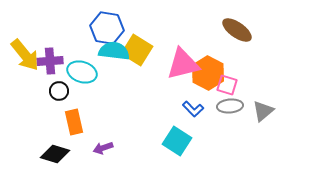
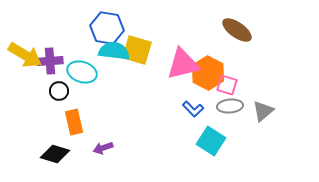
yellow square: rotated 16 degrees counterclockwise
yellow arrow: rotated 20 degrees counterclockwise
cyan square: moved 34 px right
